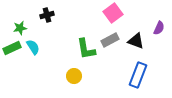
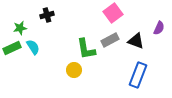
yellow circle: moved 6 px up
